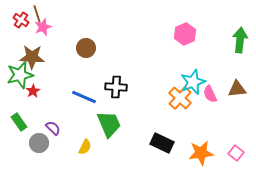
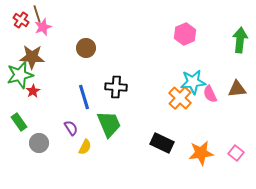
cyan star: rotated 15 degrees clockwise
blue line: rotated 50 degrees clockwise
purple semicircle: moved 18 px right; rotated 14 degrees clockwise
